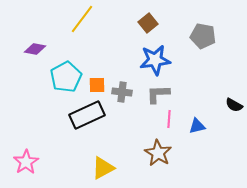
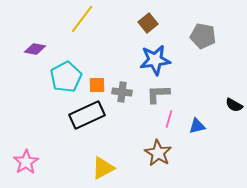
pink line: rotated 12 degrees clockwise
